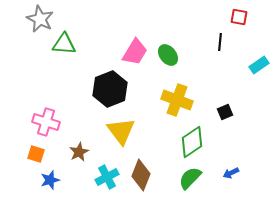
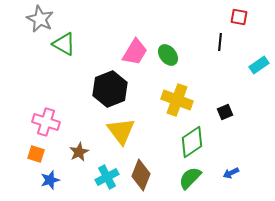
green triangle: rotated 25 degrees clockwise
